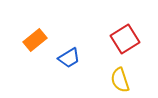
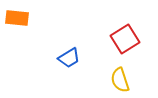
orange rectangle: moved 18 px left, 22 px up; rotated 45 degrees clockwise
